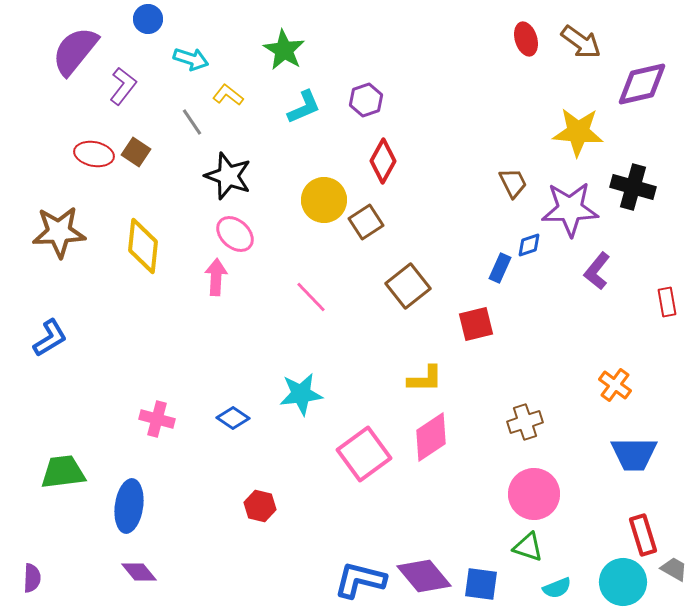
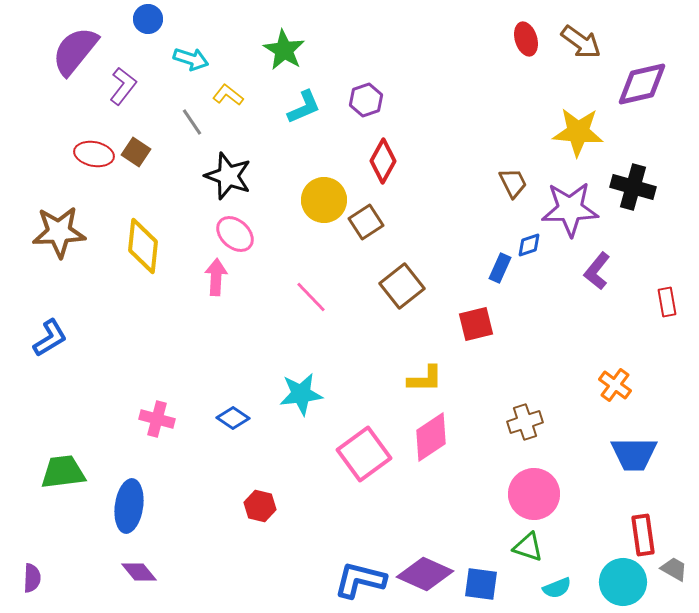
brown square at (408, 286): moved 6 px left
red rectangle at (643, 535): rotated 9 degrees clockwise
purple diamond at (424, 576): moved 1 px right, 2 px up; rotated 26 degrees counterclockwise
